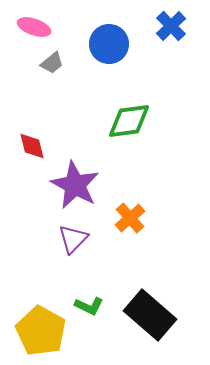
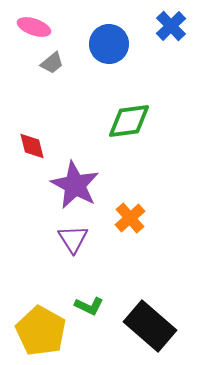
purple triangle: rotated 16 degrees counterclockwise
black rectangle: moved 11 px down
